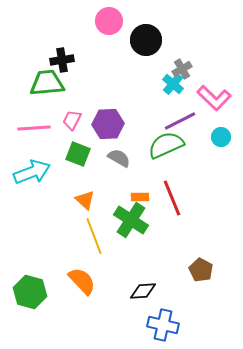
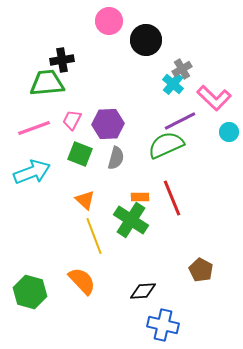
pink line: rotated 16 degrees counterclockwise
cyan circle: moved 8 px right, 5 px up
green square: moved 2 px right
gray semicircle: moved 3 px left; rotated 75 degrees clockwise
